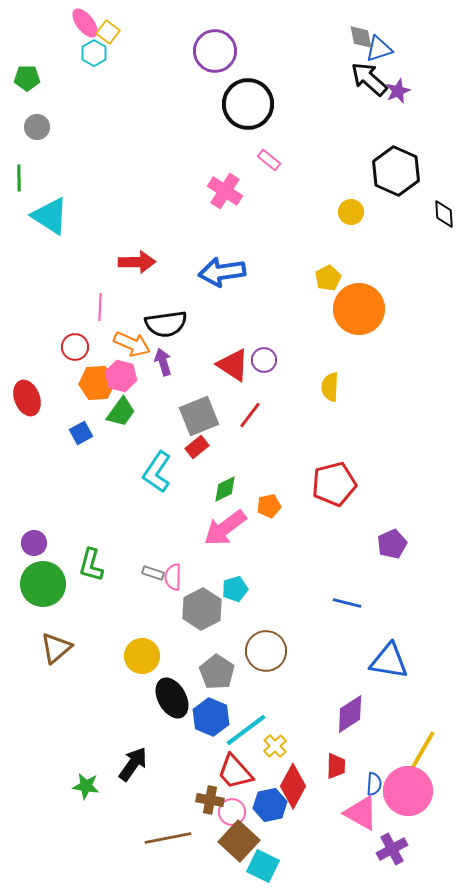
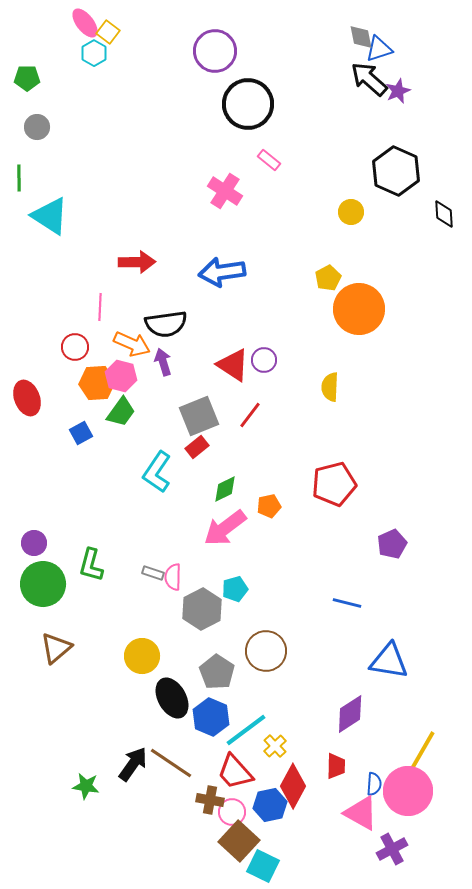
brown line at (168, 838): moved 3 px right, 75 px up; rotated 45 degrees clockwise
